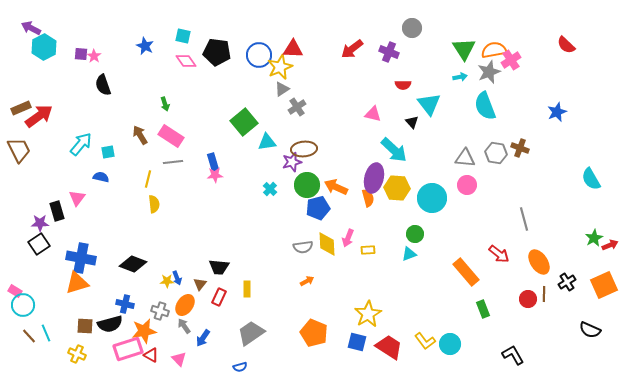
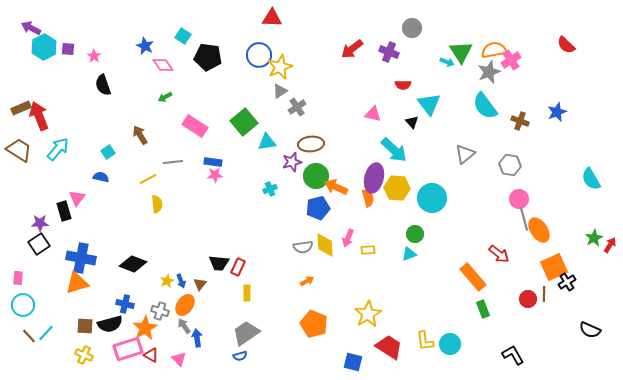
cyan square at (183, 36): rotated 21 degrees clockwise
red triangle at (293, 49): moved 21 px left, 31 px up
green triangle at (464, 49): moved 3 px left, 3 px down
black pentagon at (217, 52): moved 9 px left, 5 px down
purple square at (81, 54): moved 13 px left, 5 px up
pink diamond at (186, 61): moved 23 px left, 4 px down
cyan arrow at (460, 77): moved 13 px left, 15 px up; rotated 32 degrees clockwise
gray triangle at (282, 89): moved 2 px left, 2 px down
green arrow at (165, 104): moved 7 px up; rotated 80 degrees clockwise
cyan semicircle at (485, 106): rotated 16 degrees counterclockwise
red arrow at (39, 116): rotated 76 degrees counterclockwise
pink rectangle at (171, 136): moved 24 px right, 10 px up
cyan arrow at (81, 144): moved 23 px left, 5 px down
brown cross at (520, 148): moved 27 px up
brown ellipse at (304, 149): moved 7 px right, 5 px up
brown trapezoid at (19, 150): rotated 32 degrees counterclockwise
cyan square at (108, 152): rotated 24 degrees counterclockwise
gray hexagon at (496, 153): moved 14 px right, 12 px down
gray triangle at (465, 158): moved 4 px up; rotated 45 degrees counterclockwise
blue rectangle at (213, 162): rotated 66 degrees counterclockwise
yellow line at (148, 179): rotated 48 degrees clockwise
green circle at (307, 185): moved 9 px right, 9 px up
pink circle at (467, 185): moved 52 px right, 14 px down
cyan cross at (270, 189): rotated 24 degrees clockwise
yellow semicircle at (154, 204): moved 3 px right
black rectangle at (57, 211): moved 7 px right
yellow diamond at (327, 244): moved 2 px left, 1 px down
red arrow at (610, 245): rotated 35 degrees counterclockwise
orange ellipse at (539, 262): moved 32 px up
black trapezoid at (219, 267): moved 4 px up
orange rectangle at (466, 272): moved 7 px right, 5 px down
blue arrow at (177, 278): moved 4 px right, 3 px down
yellow star at (167, 281): rotated 24 degrees counterclockwise
orange square at (604, 285): moved 50 px left, 18 px up
yellow rectangle at (247, 289): moved 4 px down
pink rectangle at (15, 291): moved 3 px right, 13 px up; rotated 64 degrees clockwise
red rectangle at (219, 297): moved 19 px right, 30 px up
orange star at (144, 331): moved 1 px right, 3 px up; rotated 20 degrees counterclockwise
cyan line at (46, 333): rotated 66 degrees clockwise
gray trapezoid at (251, 333): moved 5 px left
orange pentagon at (314, 333): moved 9 px up
blue arrow at (203, 338): moved 6 px left; rotated 138 degrees clockwise
yellow L-shape at (425, 341): rotated 30 degrees clockwise
blue square at (357, 342): moved 4 px left, 20 px down
yellow cross at (77, 354): moved 7 px right, 1 px down
blue semicircle at (240, 367): moved 11 px up
